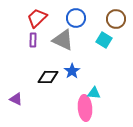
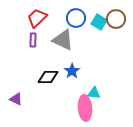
cyan square: moved 5 px left, 18 px up
